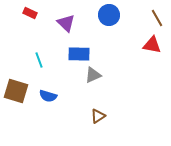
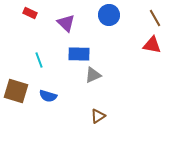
brown line: moved 2 px left
